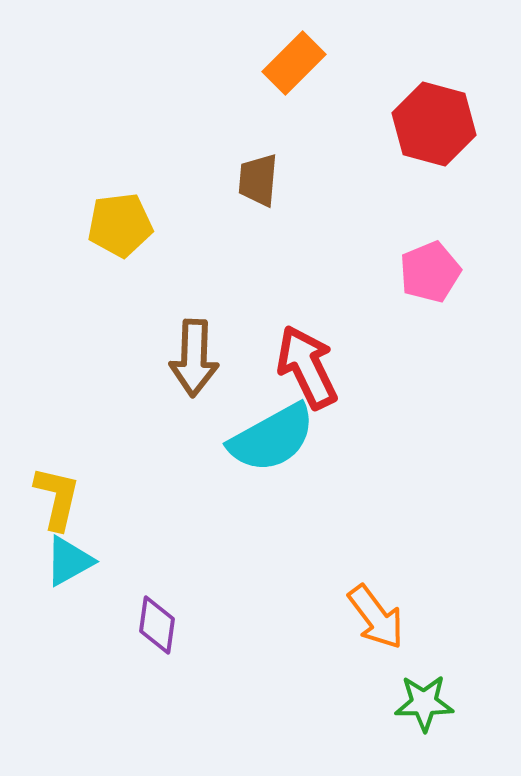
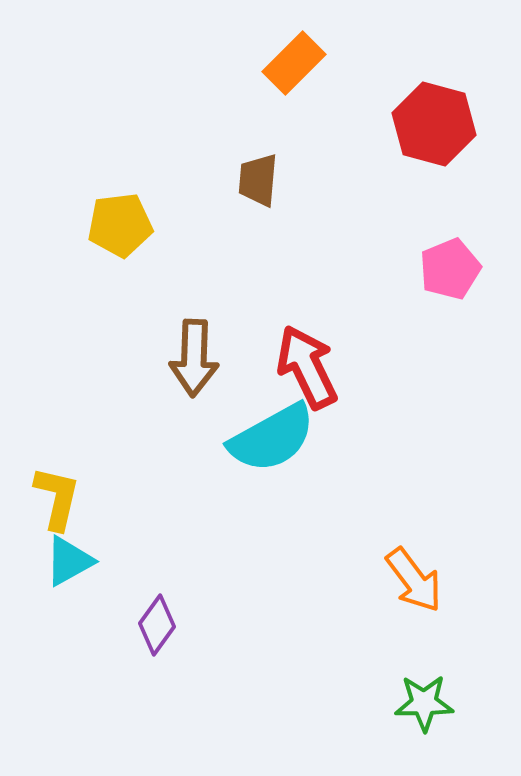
pink pentagon: moved 20 px right, 3 px up
orange arrow: moved 38 px right, 37 px up
purple diamond: rotated 28 degrees clockwise
